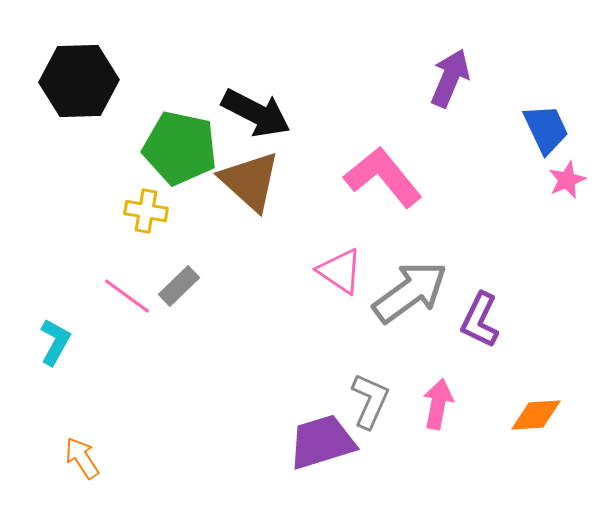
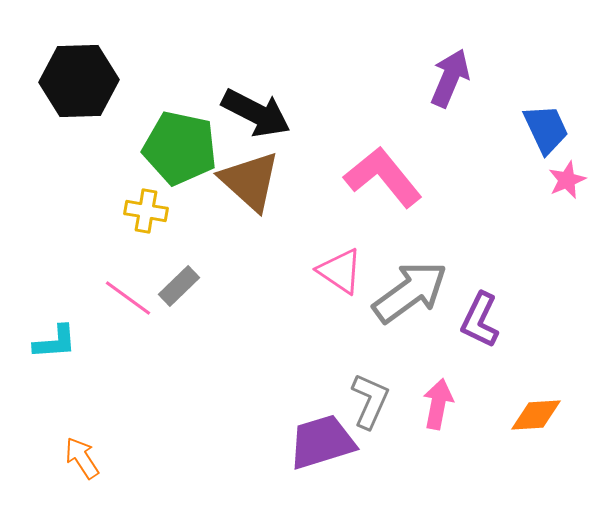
pink line: moved 1 px right, 2 px down
cyan L-shape: rotated 57 degrees clockwise
